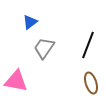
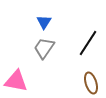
blue triangle: moved 14 px right; rotated 21 degrees counterclockwise
black line: moved 2 px up; rotated 12 degrees clockwise
